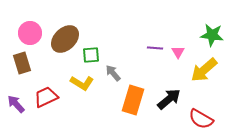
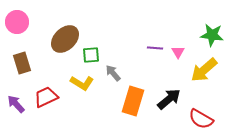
pink circle: moved 13 px left, 11 px up
orange rectangle: moved 1 px down
